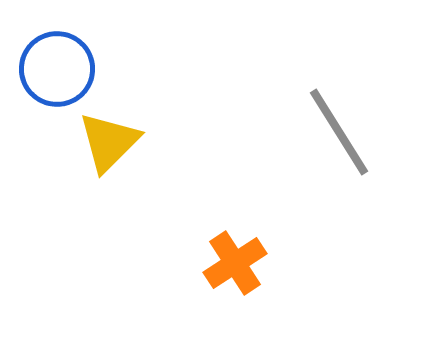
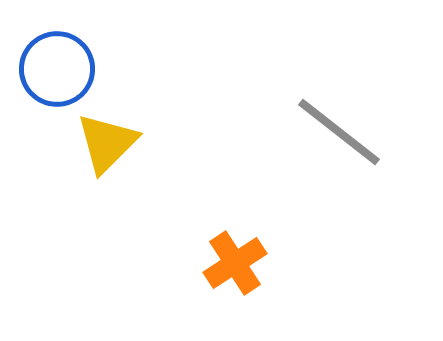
gray line: rotated 20 degrees counterclockwise
yellow triangle: moved 2 px left, 1 px down
